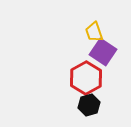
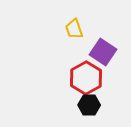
yellow trapezoid: moved 20 px left, 3 px up
black hexagon: rotated 15 degrees clockwise
